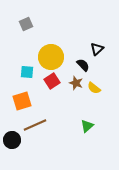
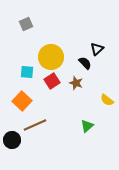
black semicircle: moved 2 px right, 2 px up
yellow semicircle: moved 13 px right, 12 px down
orange square: rotated 30 degrees counterclockwise
